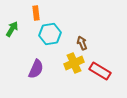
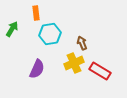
purple semicircle: moved 1 px right
